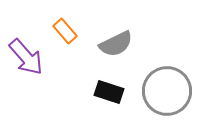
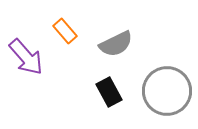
black rectangle: rotated 44 degrees clockwise
